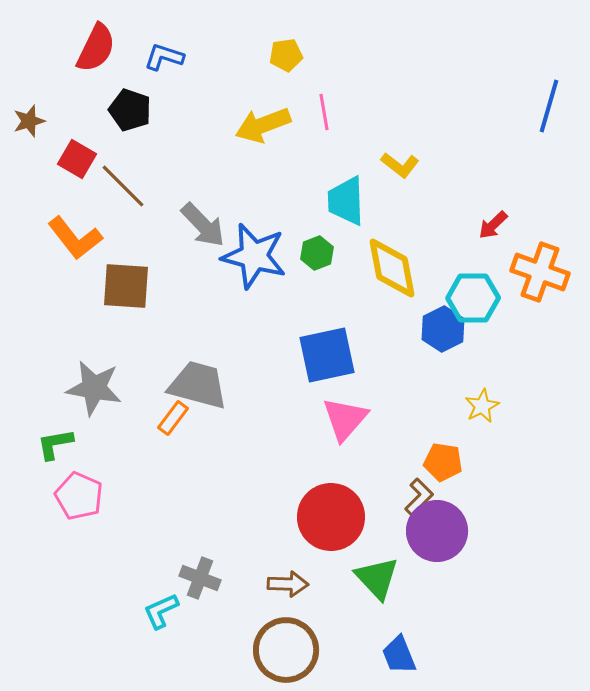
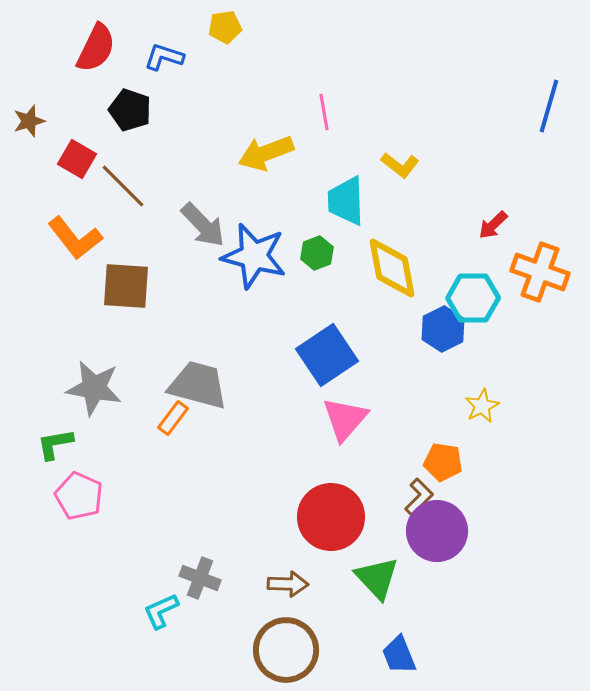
yellow pentagon: moved 61 px left, 28 px up
yellow arrow: moved 3 px right, 28 px down
blue square: rotated 22 degrees counterclockwise
